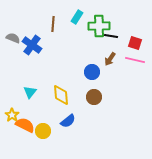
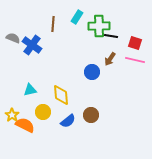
cyan triangle: moved 2 px up; rotated 40 degrees clockwise
brown circle: moved 3 px left, 18 px down
yellow circle: moved 19 px up
